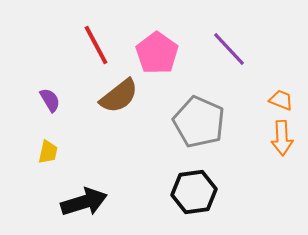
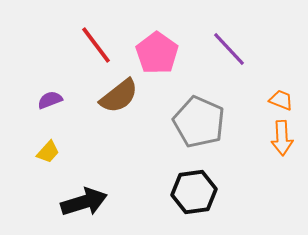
red line: rotated 9 degrees counterclockwise
purple semicircle: rotated 80 degrees counterclockwise
yellow trapezoid: rotated 30 degrees clockwise
